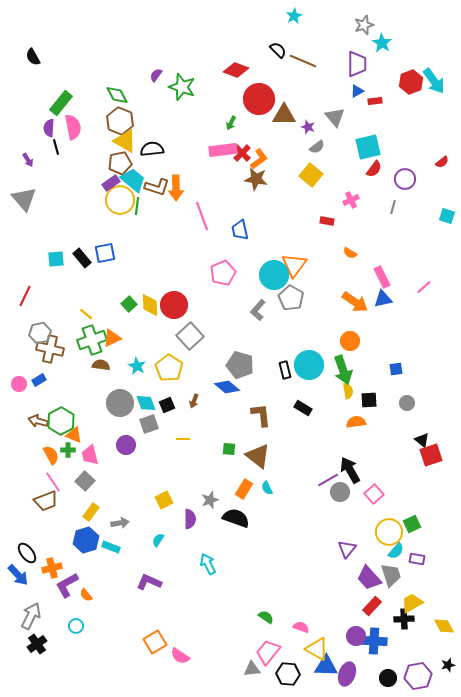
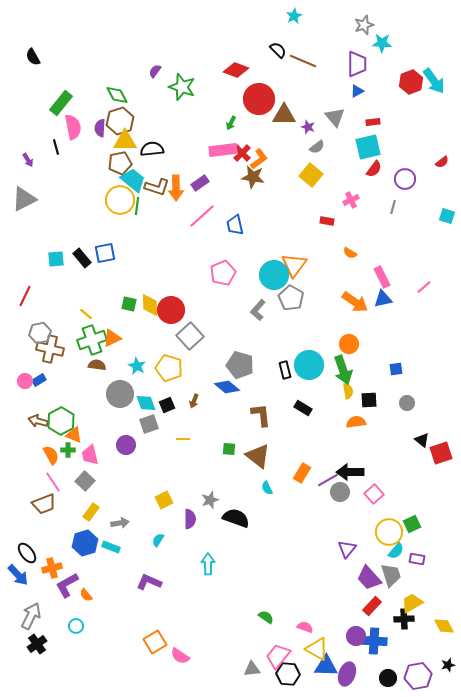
cyan star at (382, 43): rotated 30 degrees counterclockwise
purple semicircle at (156, 75): moved 1 px left, 4 px up
red rectangle at (375, 101): moved 2 px left, 21 px down
brown hexagon at (120, 121): rotated 20 degrees clockwise
purple semicircle at (49, 128): moved 51 px right
yellow triangle at (125, 141): rotated 30 degrees counterclockwise
brown star at (256, 179): moved 3 px left, 2 px up
purple rectangle at (111, 183): moved 89 px right
gray triangle at (24, 199): rotated 44 degrees clockwise
pink line at (202, 216): rotated 68 degrees clockwise
blue trapezoid at (240, 230): moved 5 px left, 5 px up
green square at (129, 304): rotated 35 degrees counterclockwise
red circle at (174, 305): moved 3 px left, 5 px down
orange circle at (350, 341): moved 1 px left, 3 px down
brown semicircle at (101, 365): moved 4 px left
yellow pentagon at (169, 368): rotated 16 degrees counterclockwise
pink circle at (19, 384): moved 6 px right, 3 px up
gray circle at (120, 403): moved 9 px up
red square at (431, 455): moved 10 px right, 2 px up
black arrow at (350, 470): moved 2 px down; rotated 60 degrees counterclockwise
orange rectangle at (244, 489): moved 58 px right, 16 px up
brown trapezoid at (46, 501): moved 2 px left, 3 px down
blue hexagon at (86, 540): moved 1 px left, 3 px down
cyan arrow at (208, 564): rotated 25 degrees clockwise
pink semicircle at (301, 627): moved 4 px right
pink trapezoid at (268, 652): moved 10 px right, 4 px down
